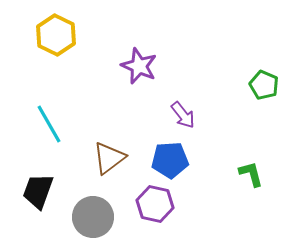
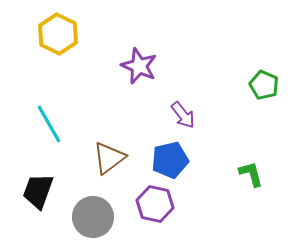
yellow hexagon: moved 2 px right, 1 px up
blue pentagon: rotated 9 degrees counterclockwise
